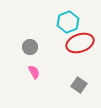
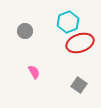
gray circle: moved 5 px left, 16 px up
